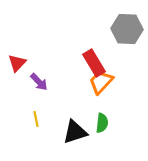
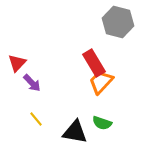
gray hexagon: moved 9 px left, 7 px up; rotated 12 degrees clockwise
purple arrow: moved 7 px left, 1 px down
yellow line: rotated 28 degrees counterclockwise
green semicircle: rotated 102 degrees clockwise
black triangle: rotated 28 degrees clockwise
